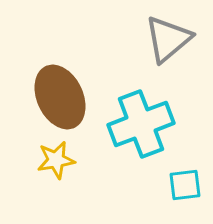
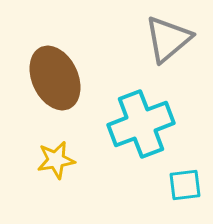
brown ellipse: moved 5 px left, 19 px up
